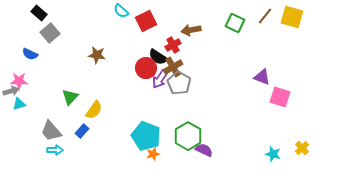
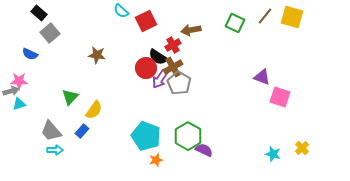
orange star: moved 3 px right, 6 px down
